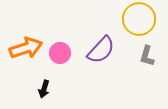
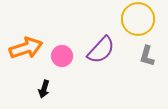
yellow circle: moved 1 px left
pink circle: moved 2 px right, 3 px down
